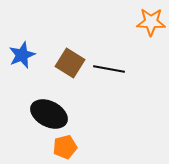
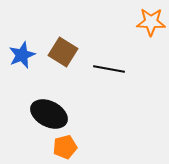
brown square: moved 7 px left, 11 px up
